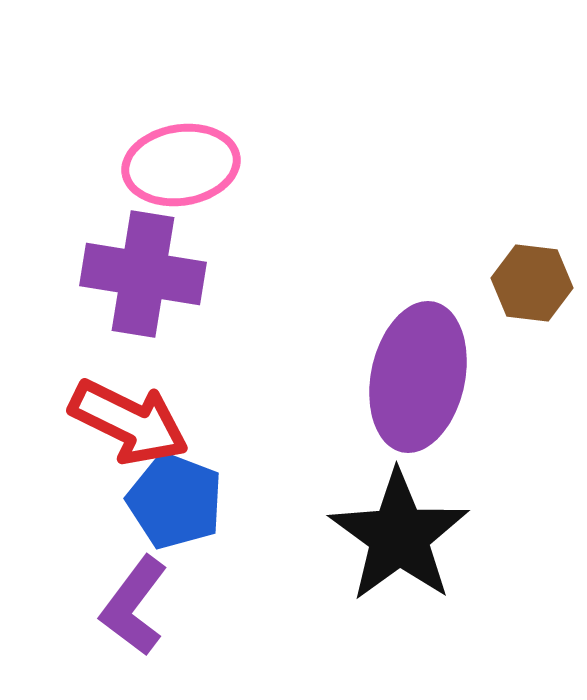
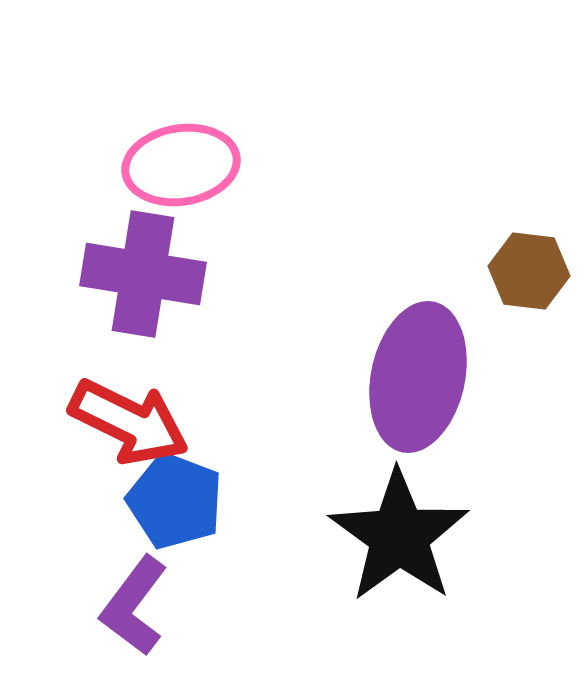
brown hexagon: moved 3 px left, 12 px up
